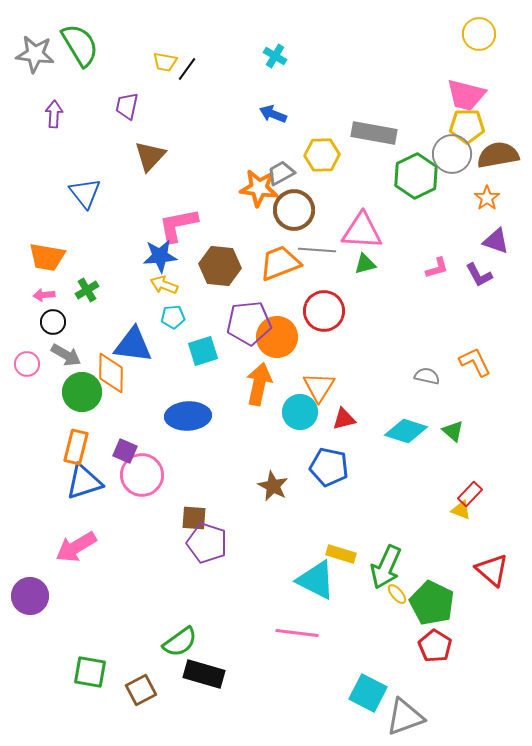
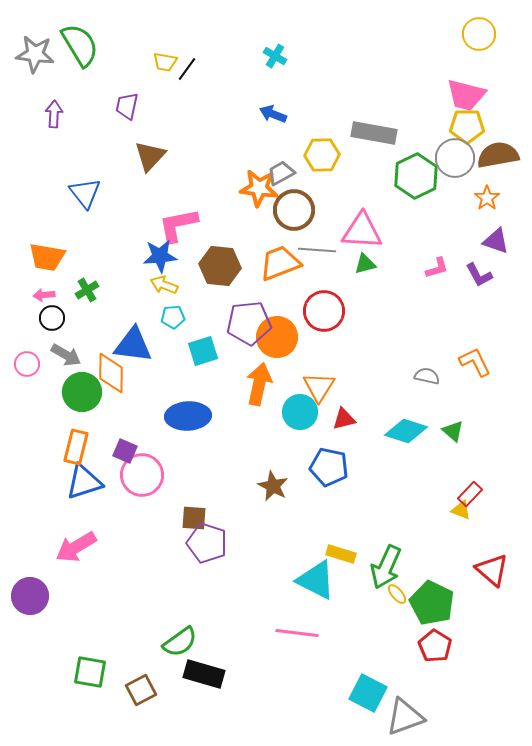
gray circle at (452, 154): moved 3 px right, 4 px down
black circle at (53, 322): moved 1 px left, 4 px up
